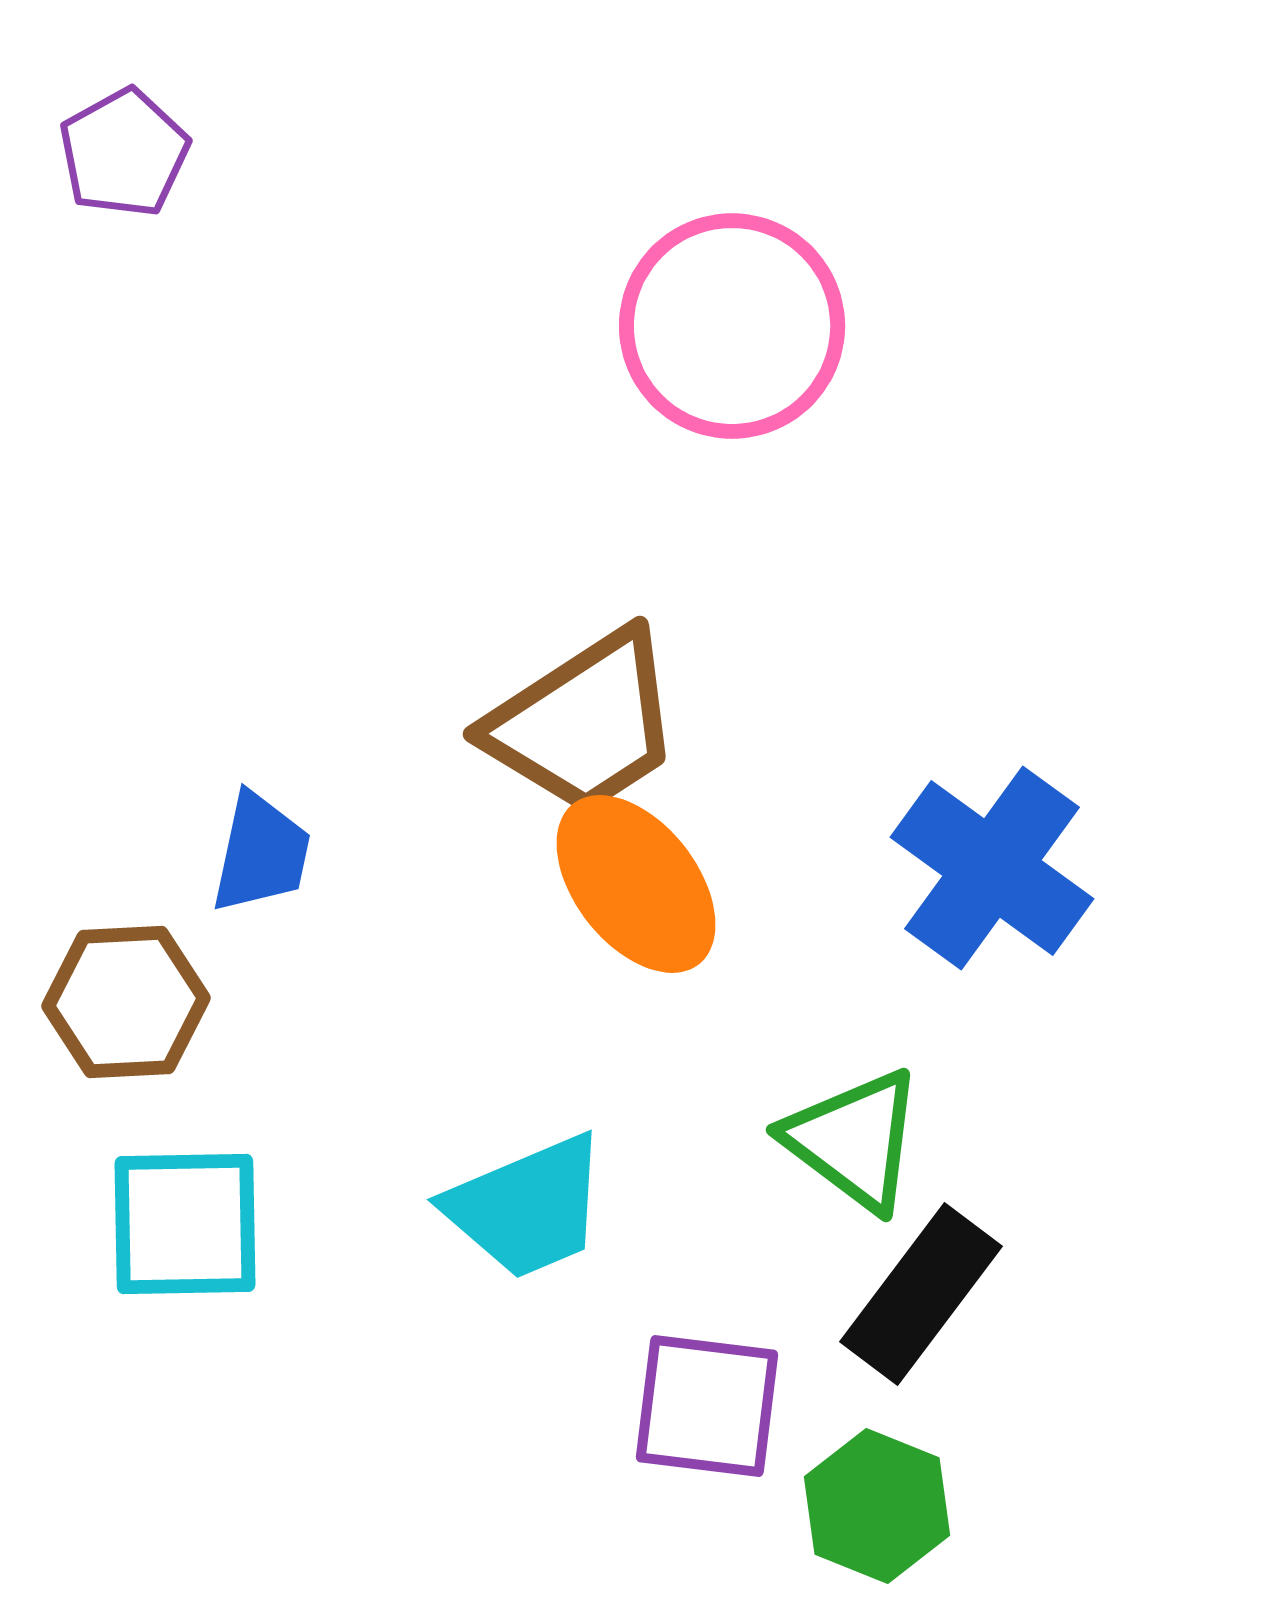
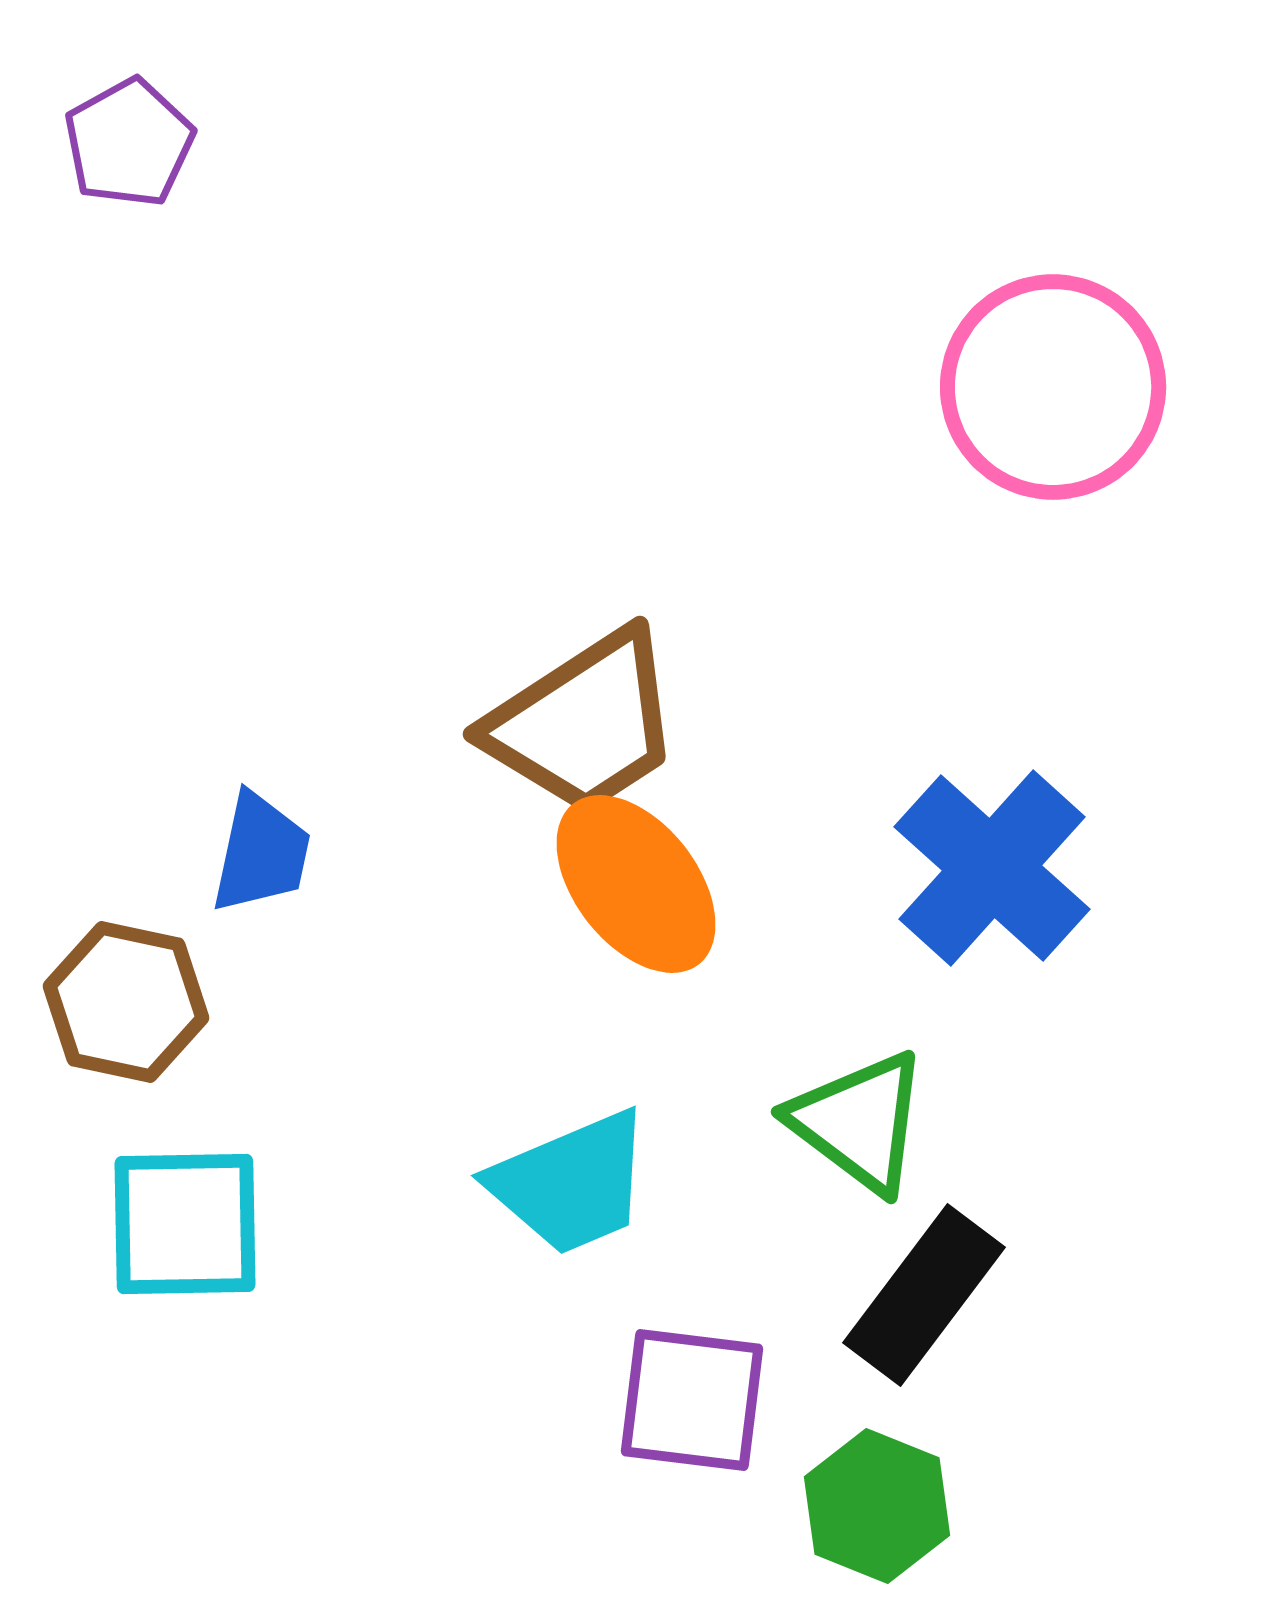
purple pentagon: moved 5 px right, 10 px up
pink circle: moved 321 px right, 61 px down
blue cross: rotated 6 degrees clockwise
brown hexagon: rotated 15 degrees clockwise
green triangle: moved 5 px right, 18 px up
cyan trapezoid: moved 44 px right, 24 px up
black rectangle: moved 3 px right, 1 px down
purple square: moved 15 px left, 6 px up
